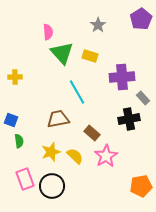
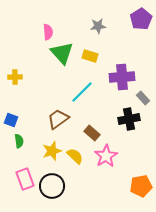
gray star: moved 1 px down; rotated 28 degrees clockwise
cyan line: moved 5 px right; rotated 75 degrees clockwise
brown trapezoid: rotated 25 degrees counterclockwise
yellow star: moved 1 px right, 1 px up
